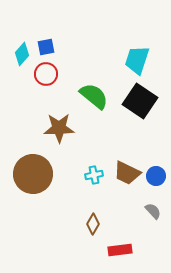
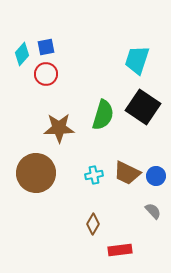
green semicircle: moved 9 px right, 19 px down; rotated 68 degrees clockwise
black square: moved 3 px right, 6 px down
brown circle: moved 3 px right, 1 px up
